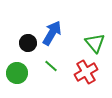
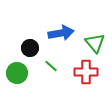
blue arrow: moved 9 px right; rotated 50 degrees clockwise
black circle: moved 2 px right, 5 px down
red cross: rotated 30 degrees clockwise
